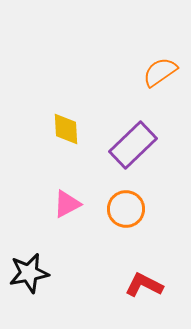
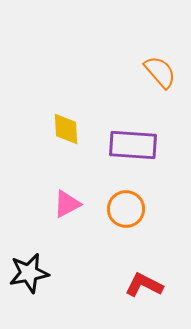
orange semicircle: rotated 84 degrees clockwise
purple rectangle: rotated 48 degrees clockwise
